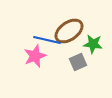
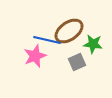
gray square: moved 1 px left
